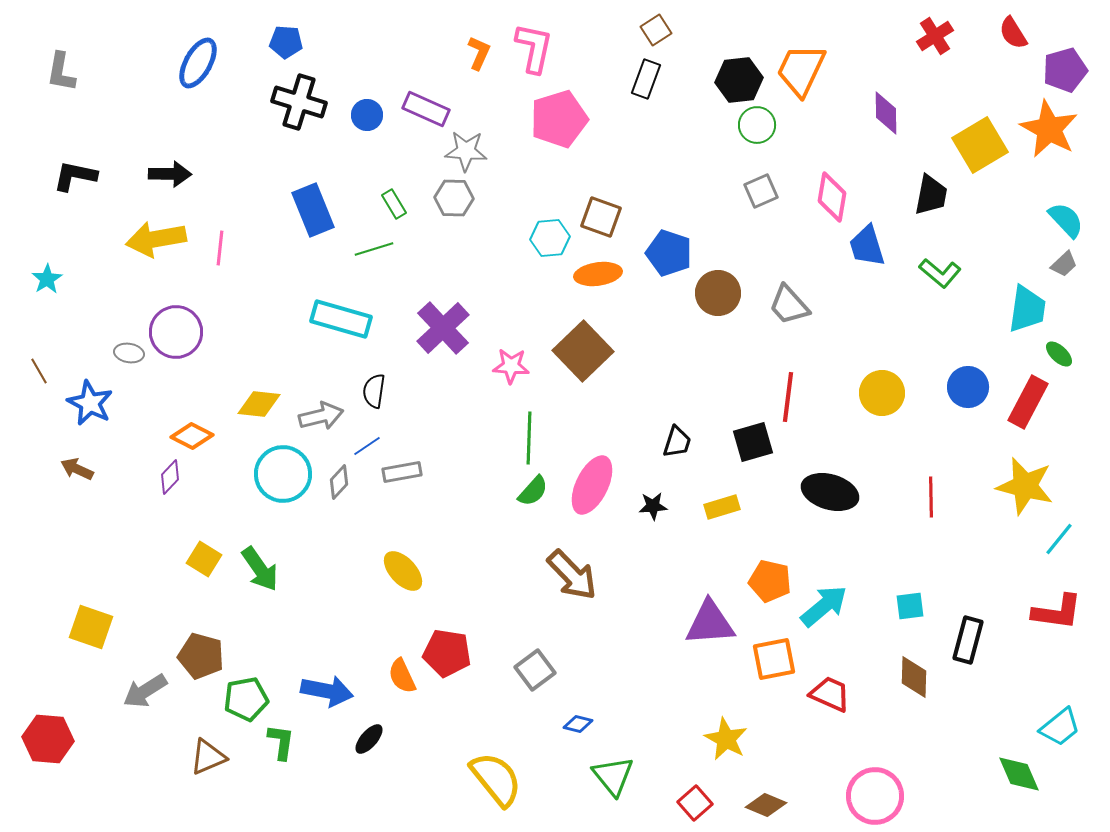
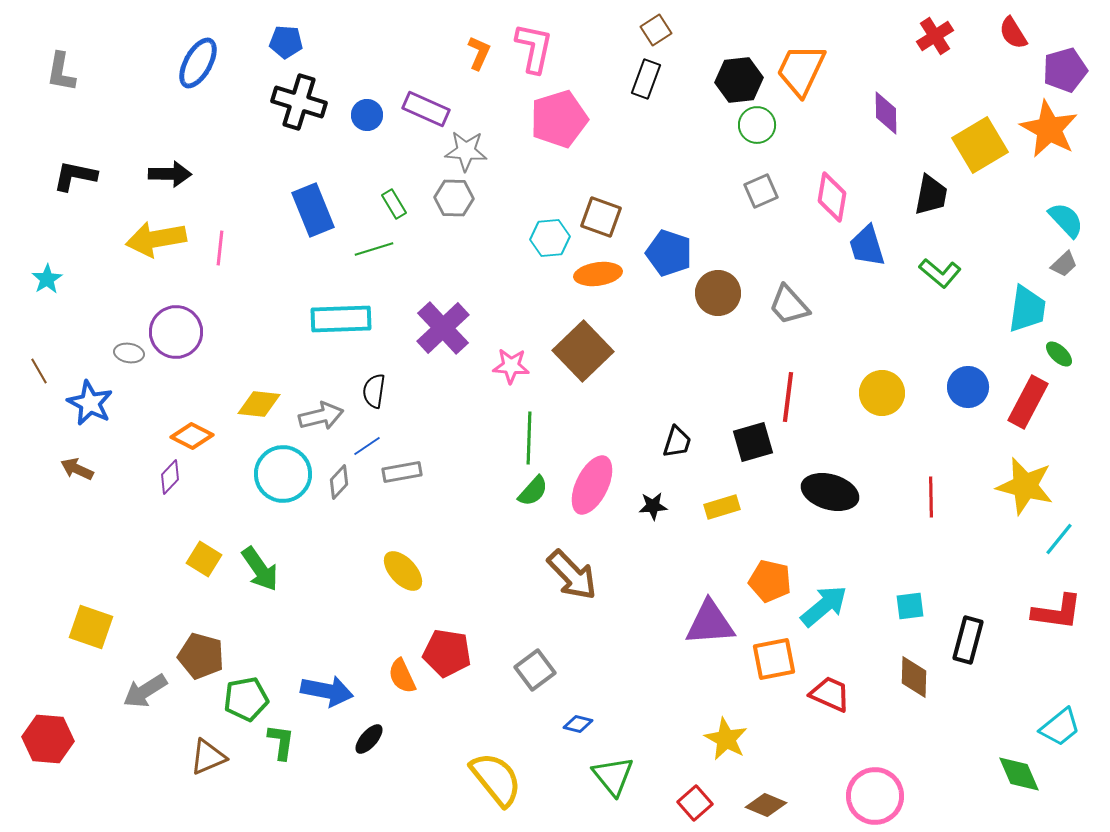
cyan rectangle at (341, 319): rotated 18 degrees counterclockwise
